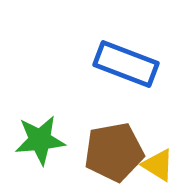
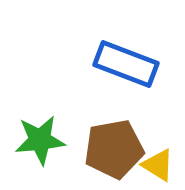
brown pentagon: moved 3 px up
